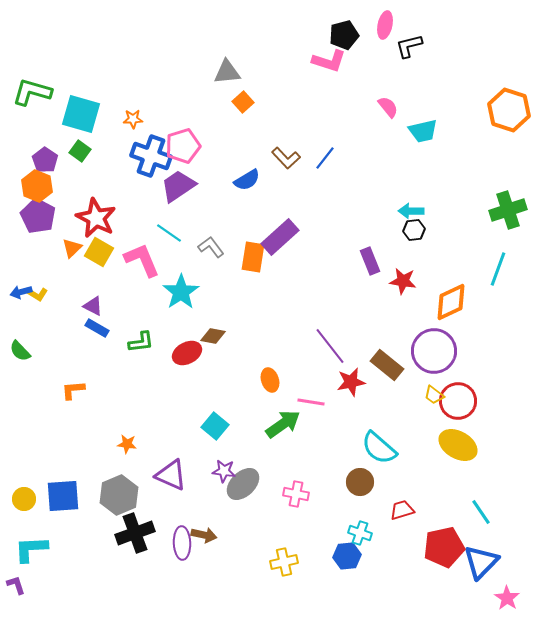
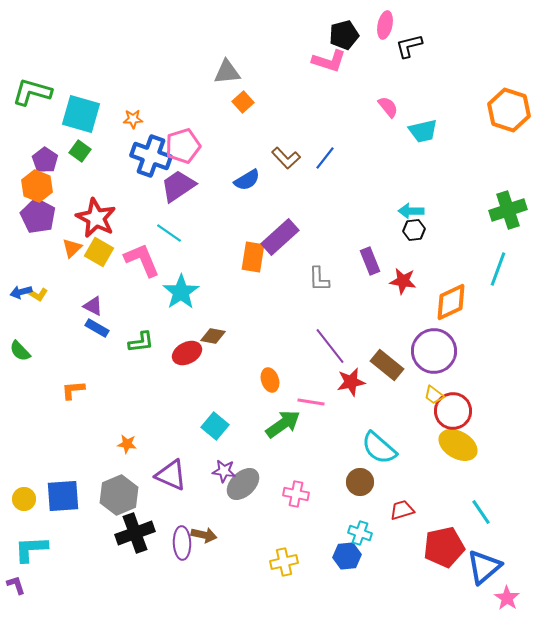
gray L-shape at (211, 247): moved 108 px right, 32 px down; rotated 144 degrees counterclockwise
red circle at (458, 401): moved 5 px left, 10 px down
blue triangle at (481, 562): moved 3 px right, 5 px down; rotated 6 degrees clockwise
